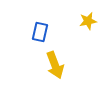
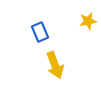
blue rectangle: rotated 36 degrees counterclockwise
